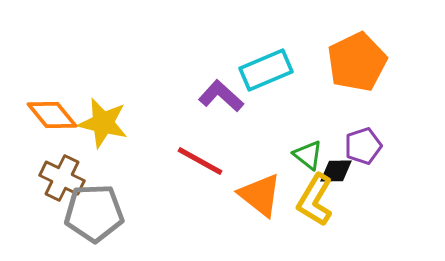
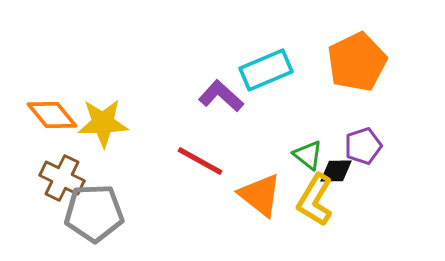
yellow star: rotated 15 degrees counterclockwise
